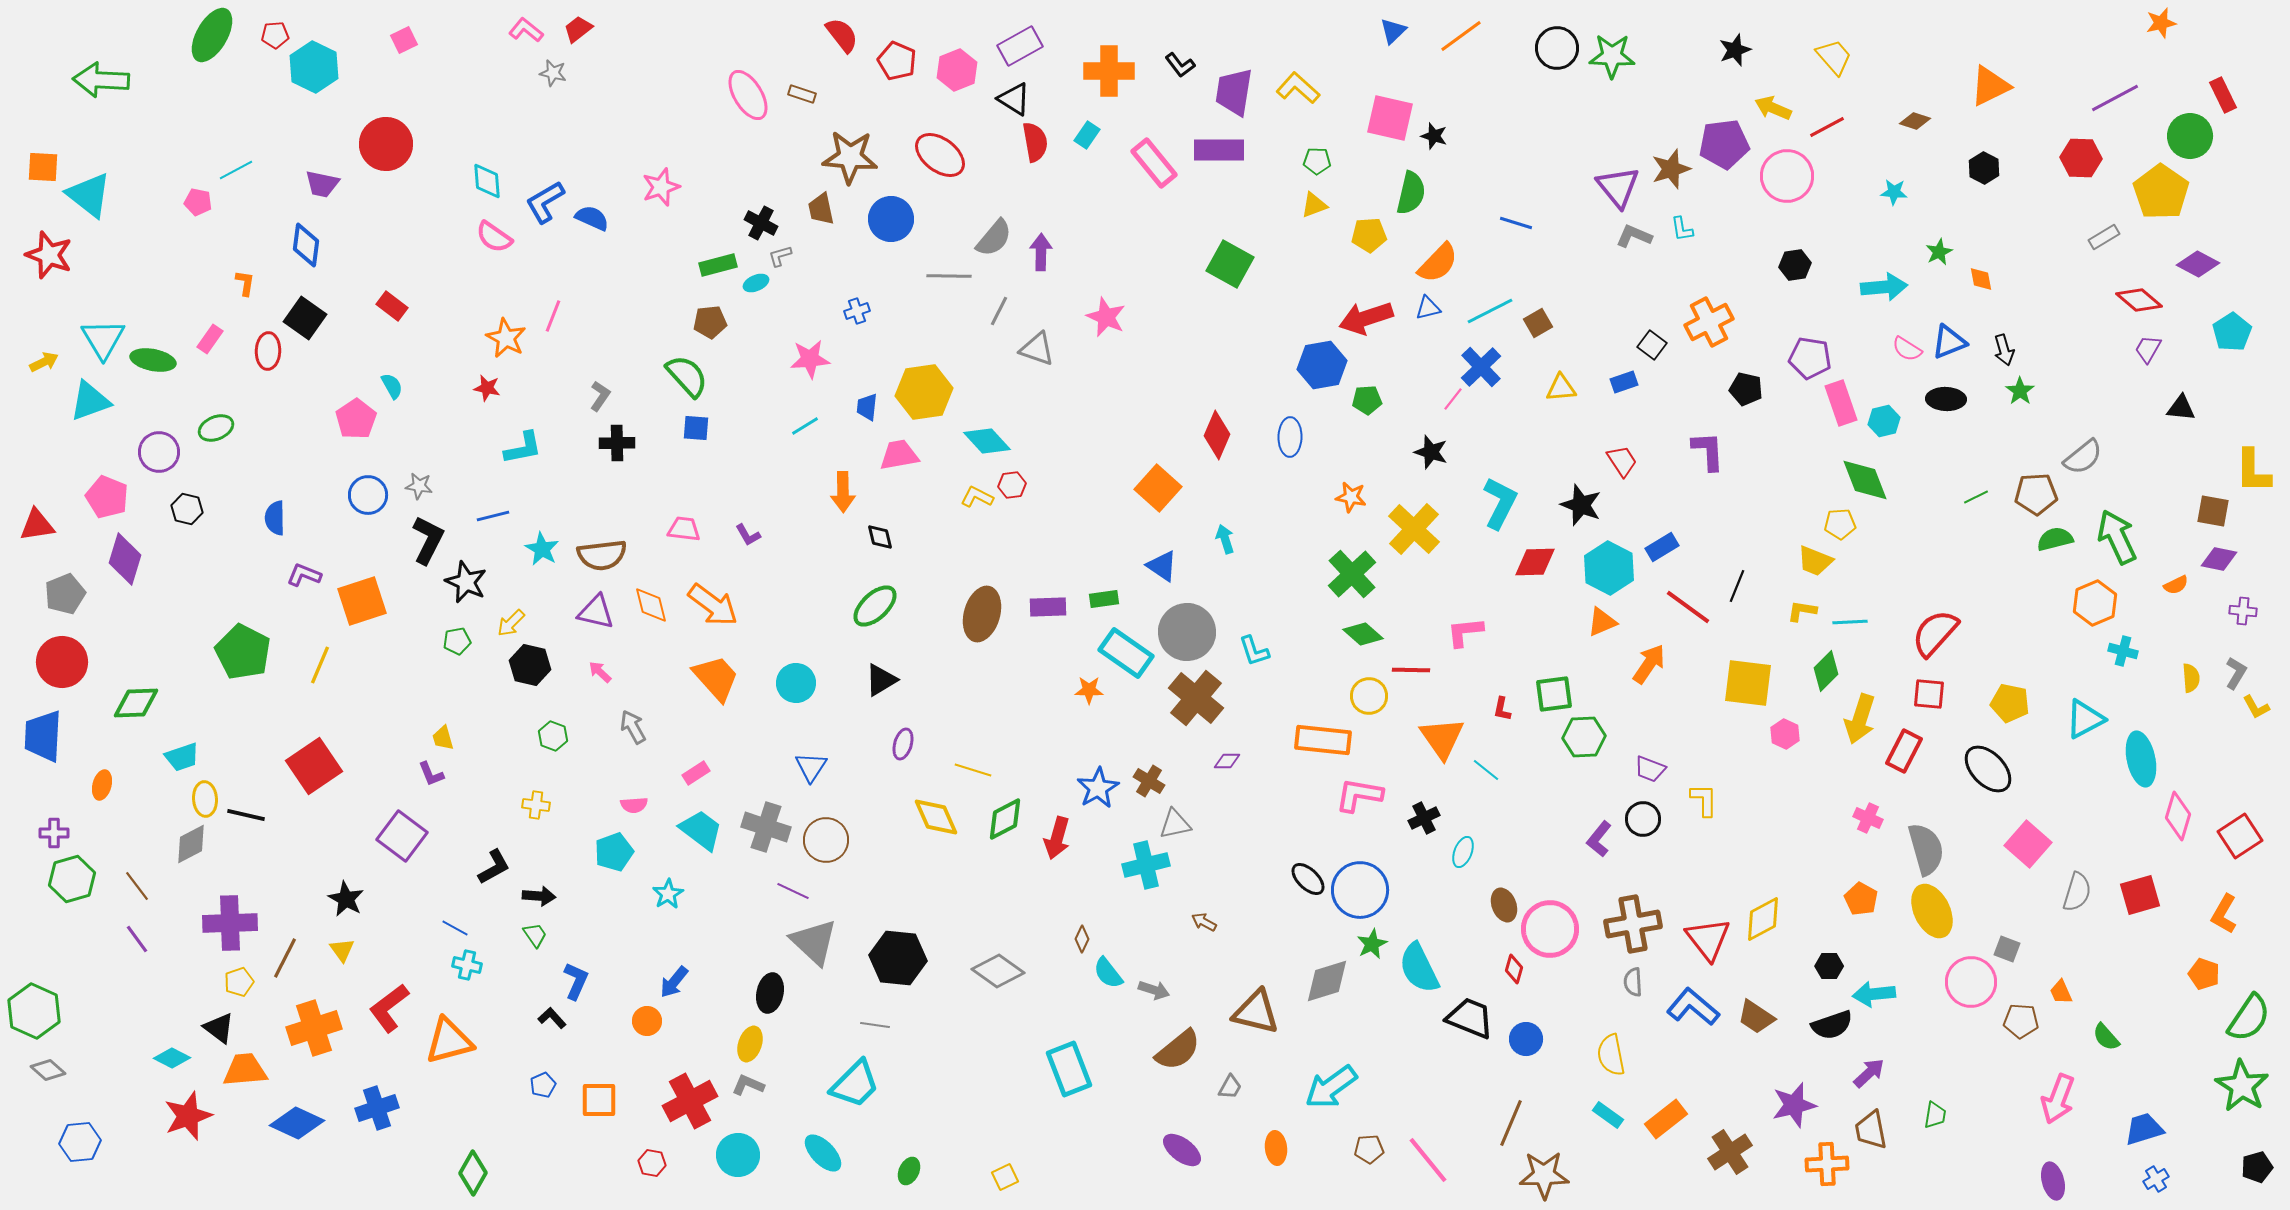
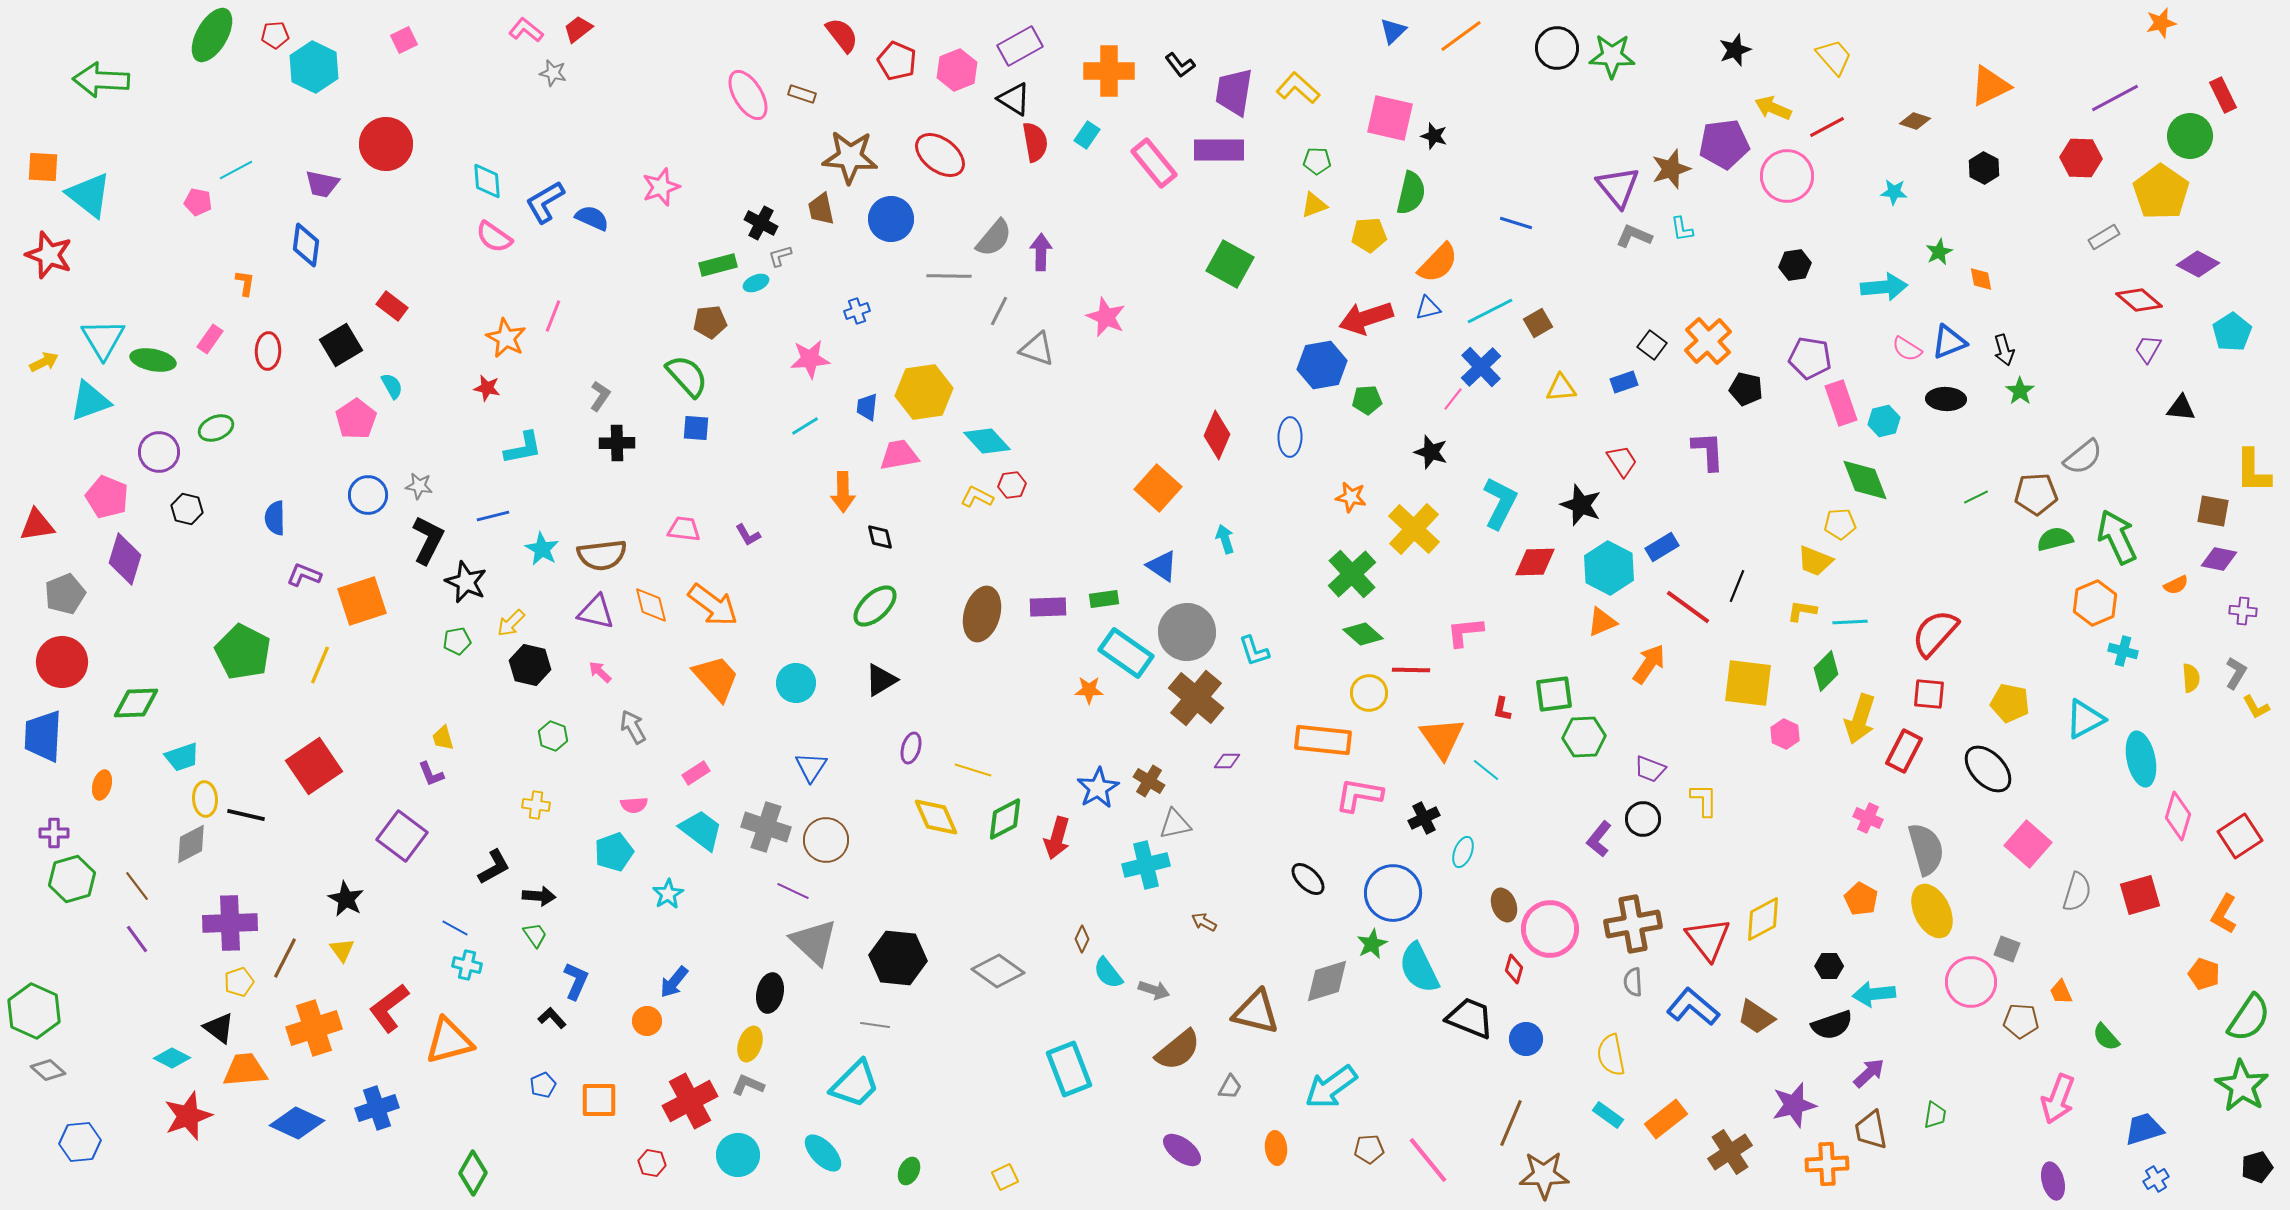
black square at (305, 318): moved 36 px right, 27 px down; rotated 24 degrees clockwise
orange cross at (1709, 322): moved 1 px left, 19 px down; rotated 15 degrees counterclockwise
yellow circle at (1369, 696): moved 3 px up
purple ellipse at (903, 744): moved 8 px right, 4 px down
blue circle at (1360, 890): moved 33 px right, 3 px down
